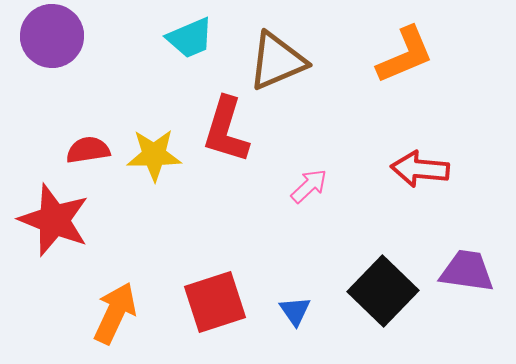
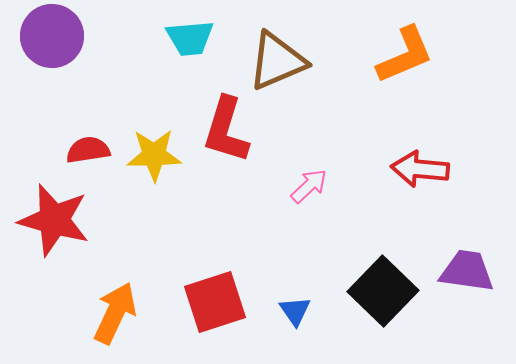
cyan trapezoid: rotated 18 degrees clockwise
red star: rotated 6 degrees counterclockwise
